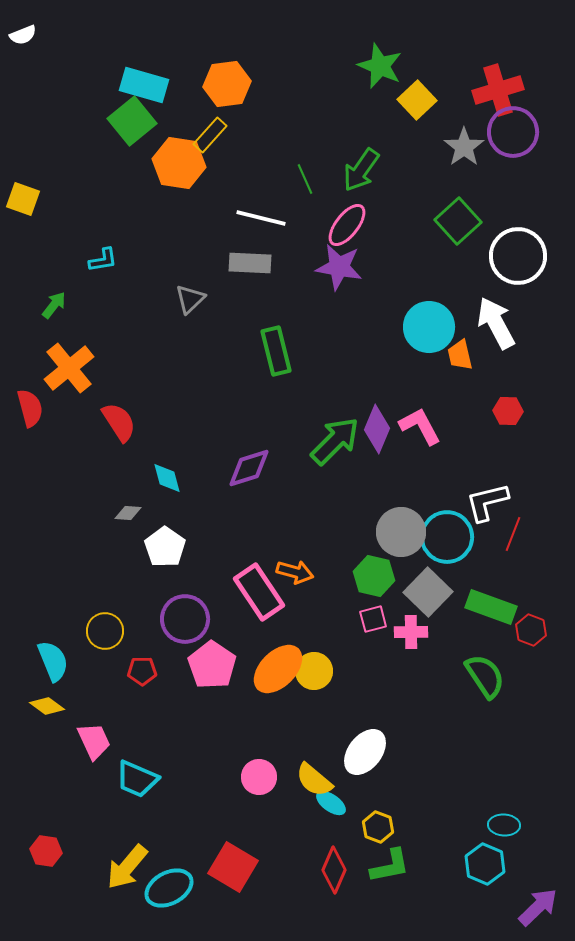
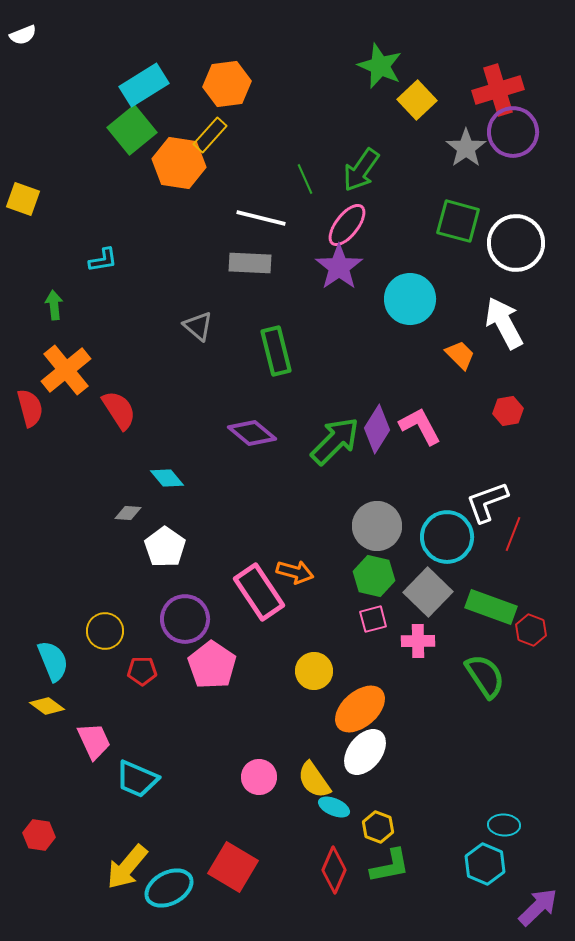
cyan rectangle at (144, 85): rotated 48 degrees counterclockwise
green square at (132, 121): moved 9 px down
gray star at (464, 147): moved 2 px right, 1 px down
green square at (458, 221): rotated 33 degrees counterclockwise
white circle at (518, 256): moved 2 px left, 13 px up
purple star at (339, 267): rotated 27 degrees clockwise
gray triangle at (190, 299): moved 8 px right, 27 px down; rotated 36 degrees counterclockwise
green arrow at (54, 305): rotated 44 degrees counterclockwise
white arrow at (496, 323): moved 8 px right
cyan circle at (429, 327): moved 19 px left, 28 px up
orange trapezoid at (460, 355): rotated 148 degrees clockwise
orange cross at (69, 368): moved 3 px left, 2 px down
red hexagon at (508, 411): rotated 12 degrees counterclockwise
red semicircle at (119, 422): moved 12 px up
purple diamond at (377, 429): rotated 9 degrees clockwise
purple diamond at (249, 468): moved 3 px right, 35 px up; rotated 57 degrees clockwise
cyan diamond at (167, 478): rotated 24 degrees counterclockwise
white L-shape at (487, 502): rotated 6 degrees counterclockwise
gray circle at (401, 532): moved 24 px left, 6 px up
pink cross at (411, 632): moved 7 px right, 9 px down
orange ellipse at (278, 669): moved 82 px right, 40 px down; rotated 4 degrees clockwise
yellow semicircle at (314, 780): rotated 15 degrees clockwise
cyan ellipse at (331, 803): moved 3 px right, 4 px down; rotated 12 degrees counterclockwise
red hexagon at (46, 851): moved 7 px left, 16 px up
